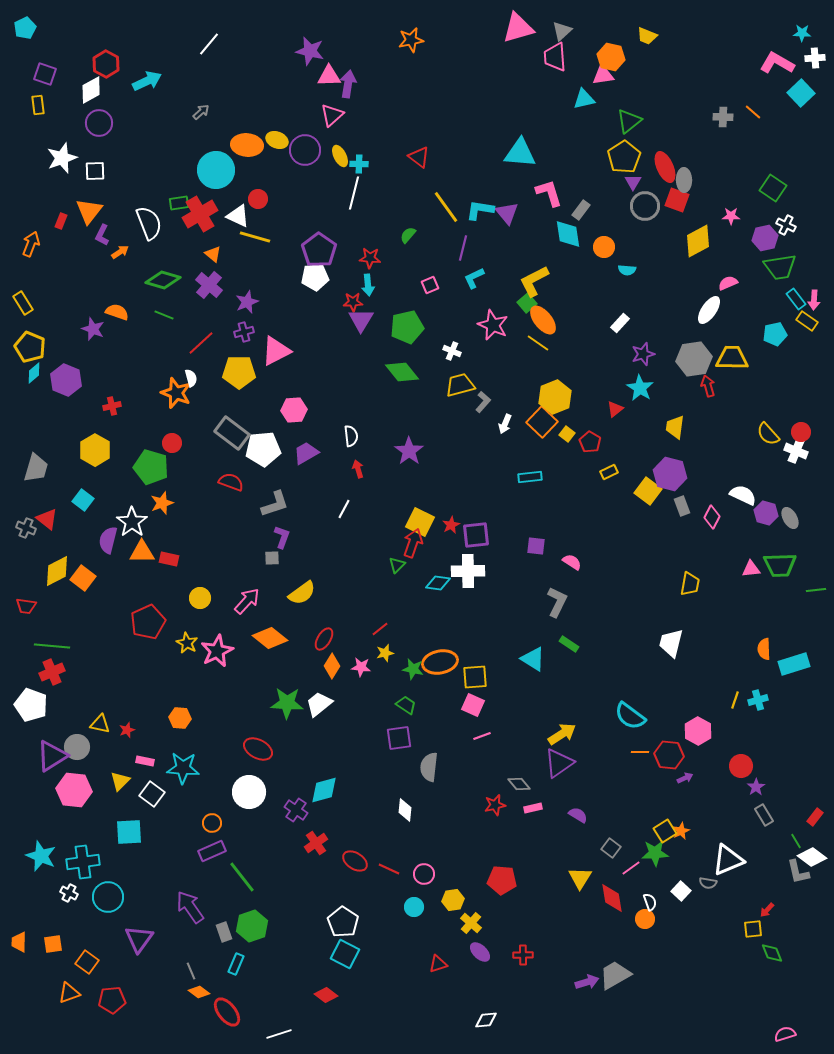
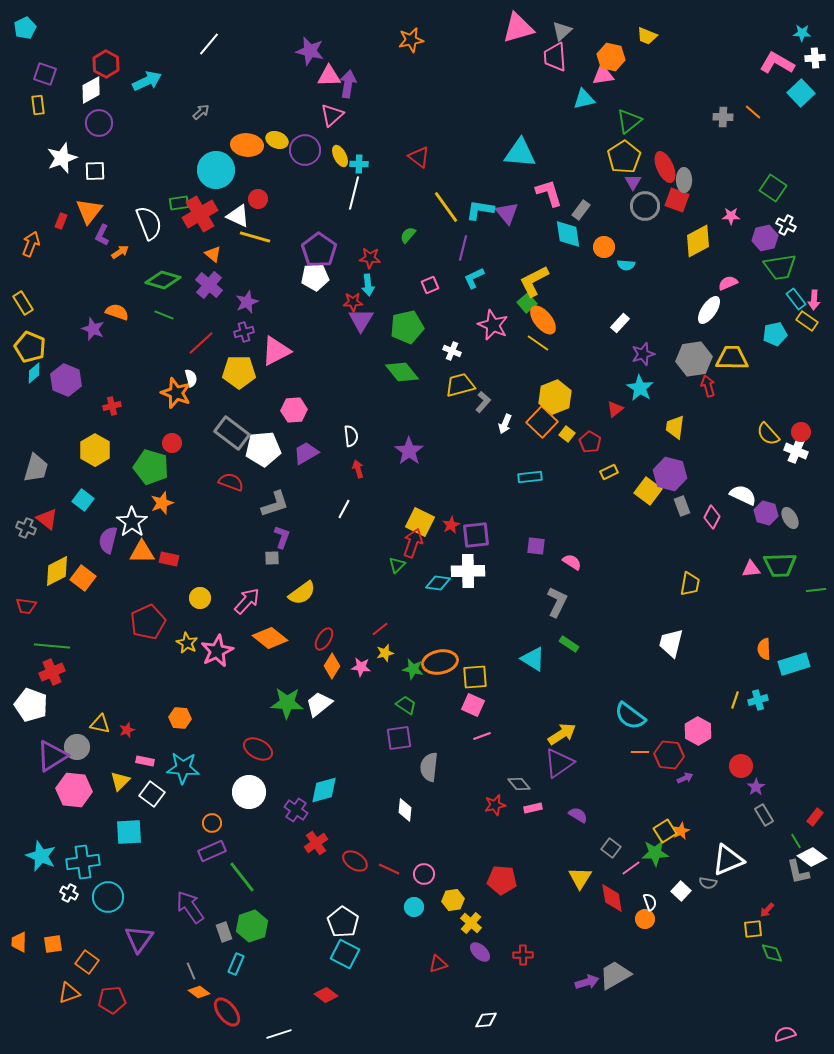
cyan semicircle at (627, 270): moved 1 px left, 5 px up
